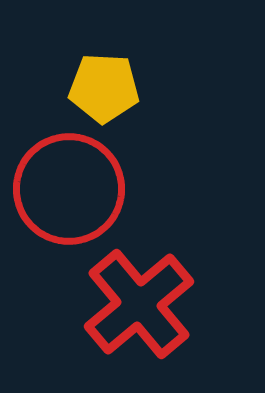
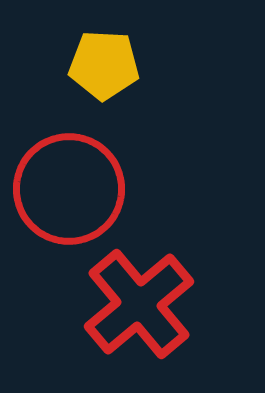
yellow pentagon: moved 23 px up
